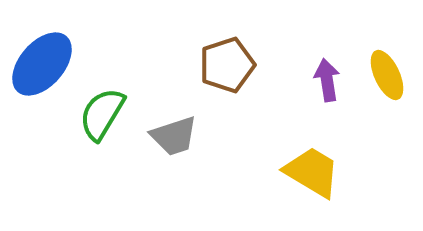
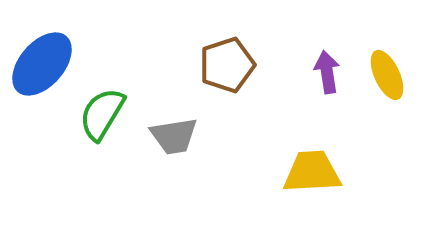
purple arrow: moved 8 px up
gray trapezoid: rotated 9 degrees clockwise
yellow trapezoid: rotated 34 degrees counterclockwise
